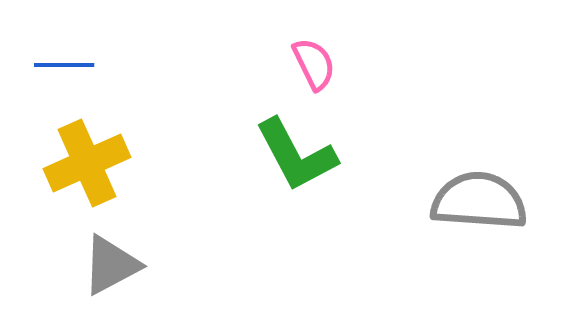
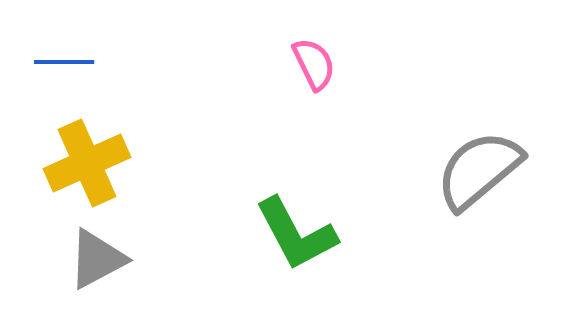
blue line: moved 3 px up
green L-shape: moved 79 px down
gray semicircle: moved 31 px up; rotated 44 degrees counterclockwise
gray triangle: moved 14 px left, 6 px up
